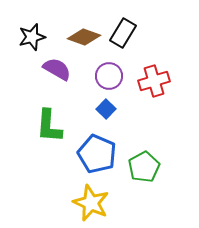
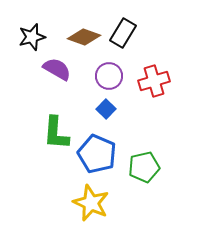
green L-shape: moved 7 px right, 7 px down
green pentagon: rotated 16 degrees clockwise
